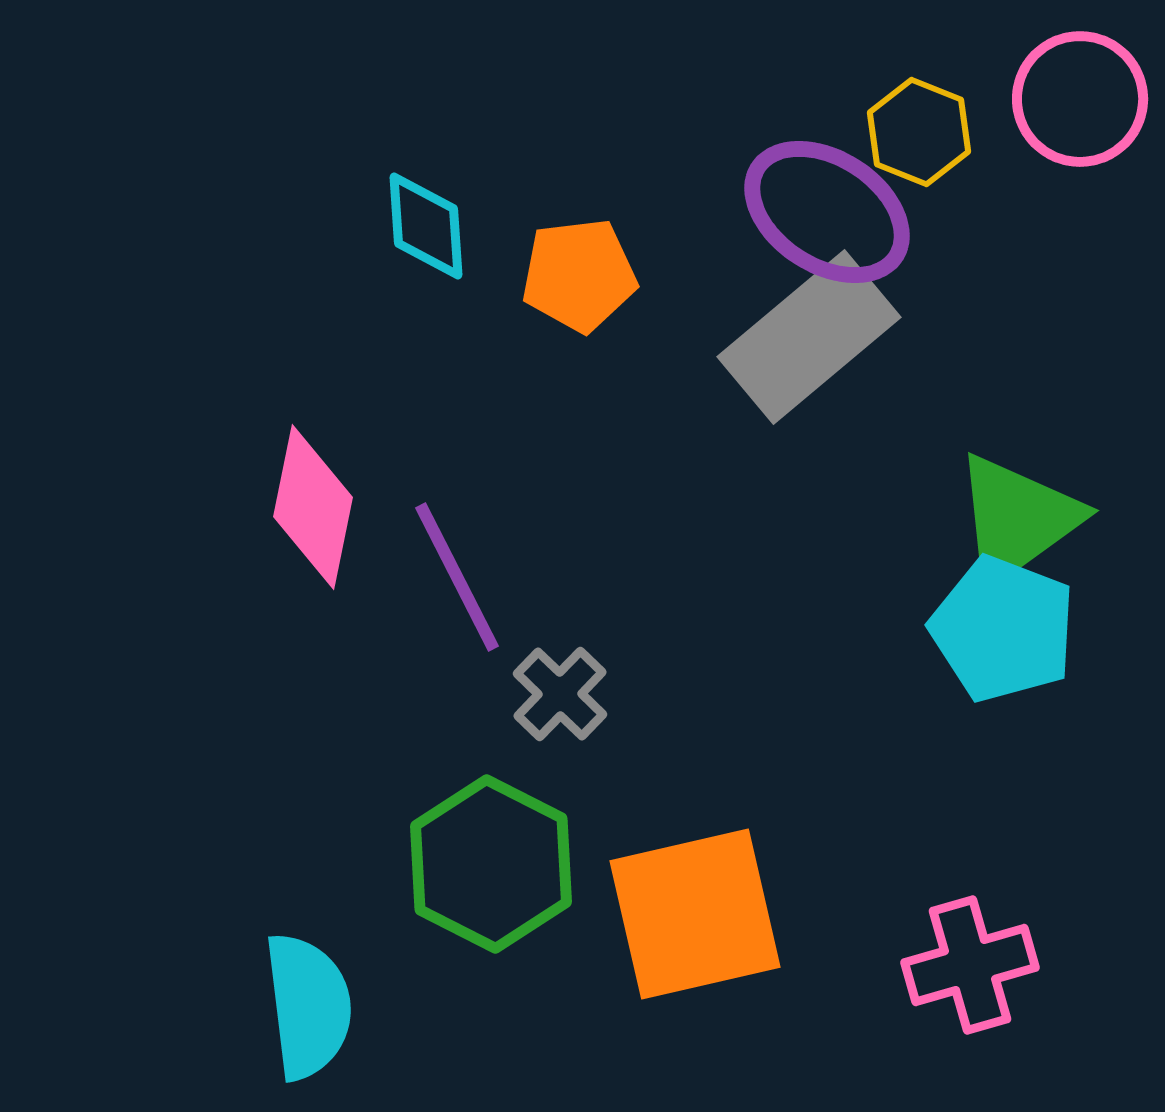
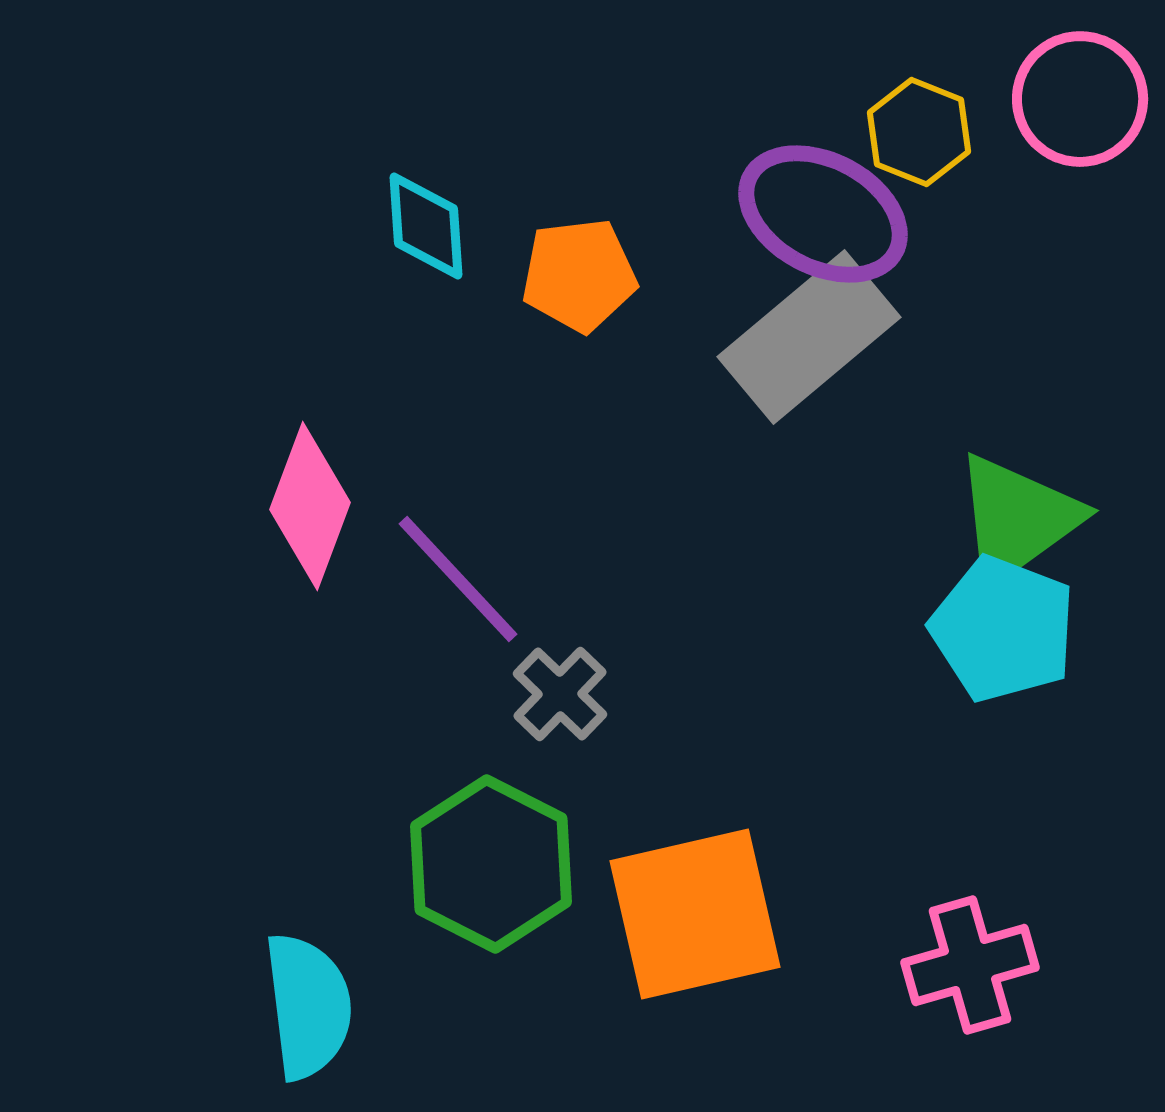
purple ellipse: moved 4 px left, 2 px down; rotated 5 degrees counterclockwise
pink diamond: moved 3 px left, 1 px up; rotated 9 degrees clockwise
purple line: moved 1 px right, 2 px down; rotated 16 degrees counterclockwise
